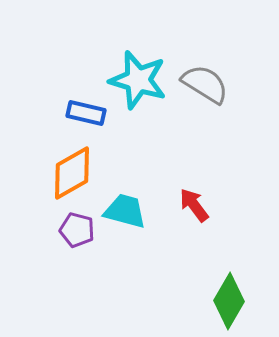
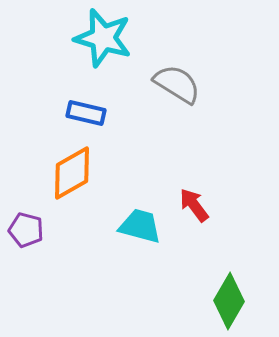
cyan star: moved 35 px left, 42 px up
gray semicircle: moved 28 px left
cyan trapezoid: moved 15 px right, 15 px down
purple pentagon: moved 51 px left
